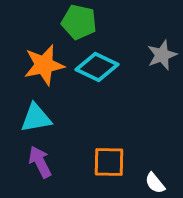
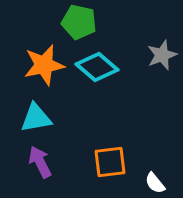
cyan diamond: rotated 15 degrees clockwise
orange square: moved 1 px right; rotated 8 degrees counterclockwise
